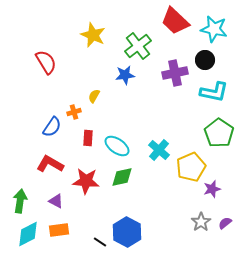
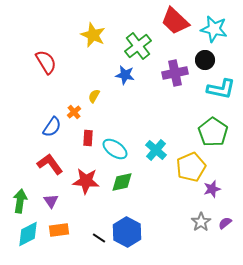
blue star: rotated 18 degrees clockwise
cyan L-shape: moved 7 px right, 3 px up
orange cross: rotated 24 degrees counterclockwise
green pentagon: moved 6 px left, 1 px up
cyan ellipse: moved 2 px left, 3 px down
cyan cross: moved 3 px left
red L-shape: rotated 24 degrees clockwise
green diamond: moved 5 px down
purple triangle: moved 5 px left; rotated 28 degrees clockwise
black line: moved 1 px left, 4 px up
